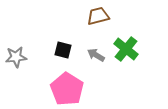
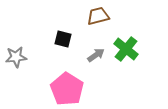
black square: moved 11 px up
gray arrow: rotated 114 degrees clockwise
